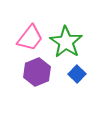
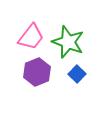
pink trapezoid: moved 1 px right, 1 px up
green star: moved 2 px right; rotated 12 degrees counterclockwise
